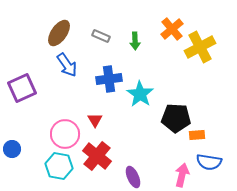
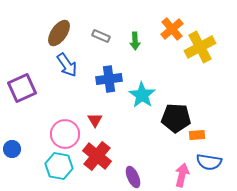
cyan star: moved 2 px right, 1 px down
